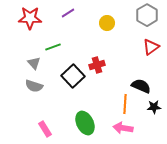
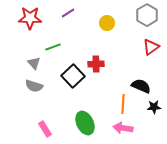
red cross: moved 1 px left, 1 px up; rotated 14 degrees clockwise
orange line: moved 2 px left
